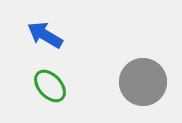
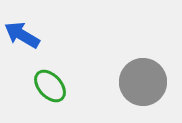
blue arrow: moved 23 px left
